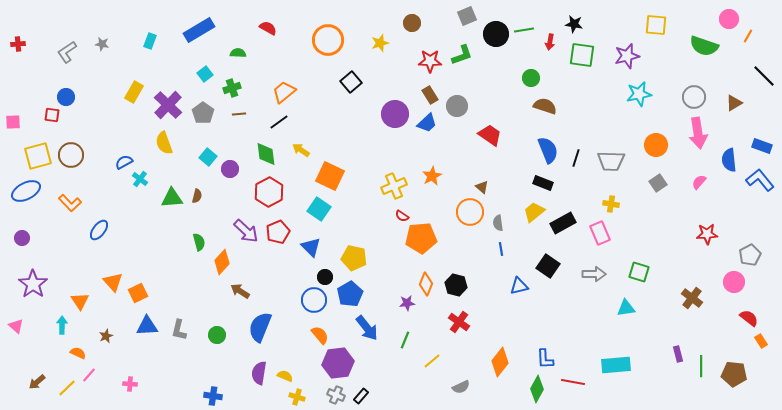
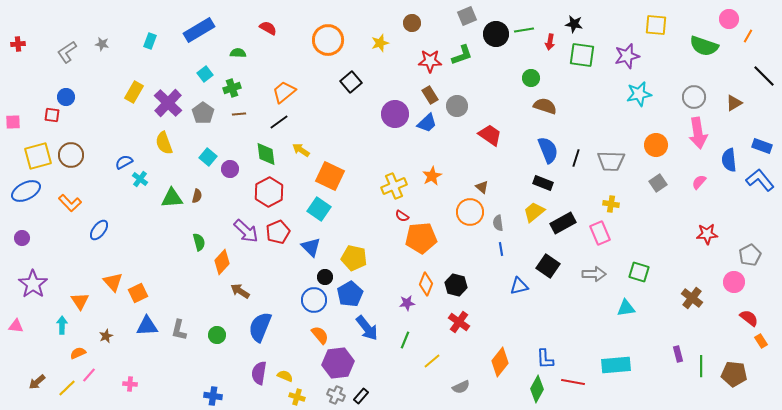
purple cross at (168, 105): moved 2 px up
pink triangle at (16, 326): rotated 35 degrees counterclockwise
orange semicircle at (78, 353): rotated 49 degrees counterclockwise
